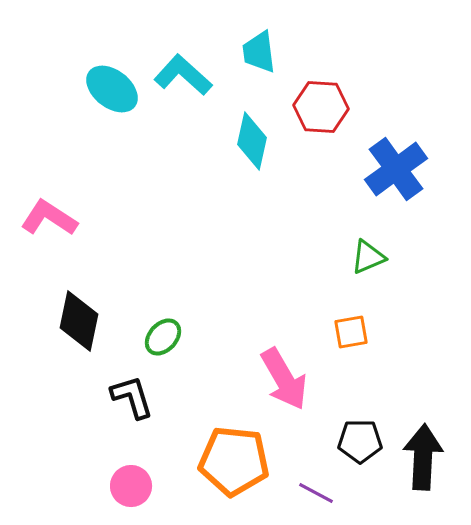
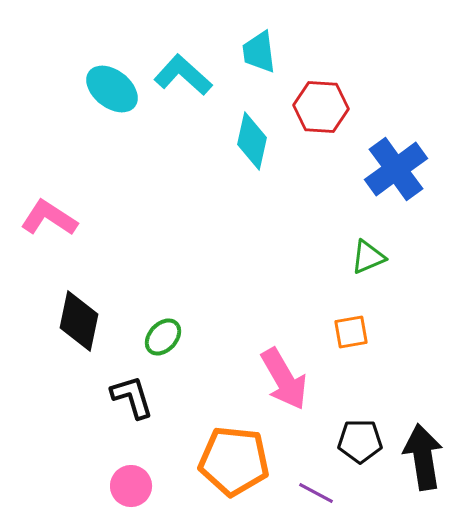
black arrow: rotated 12 degrees counterclockwise
